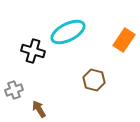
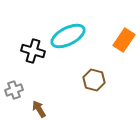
cyan ellipse: moved 4 px down
